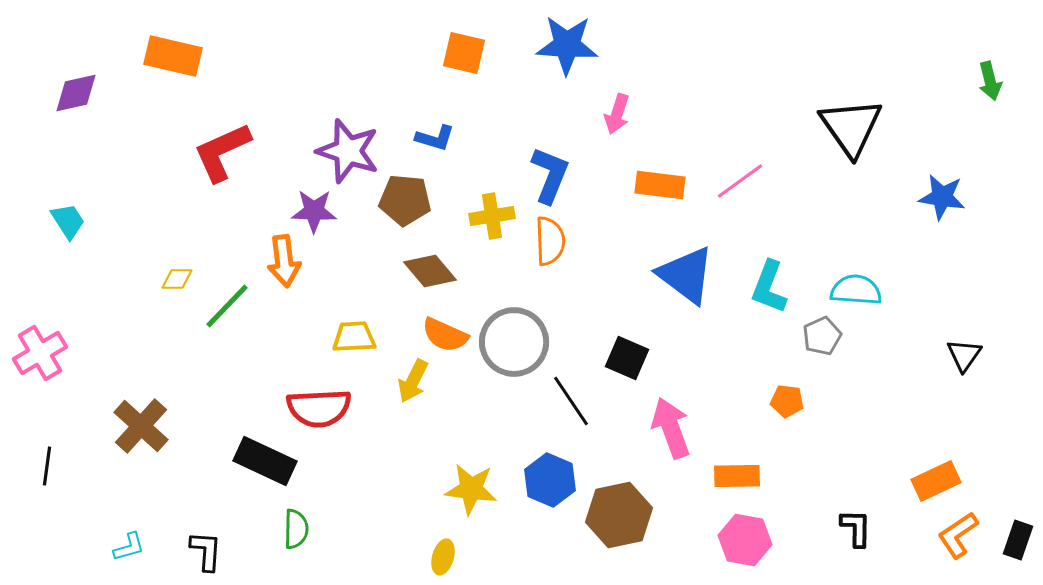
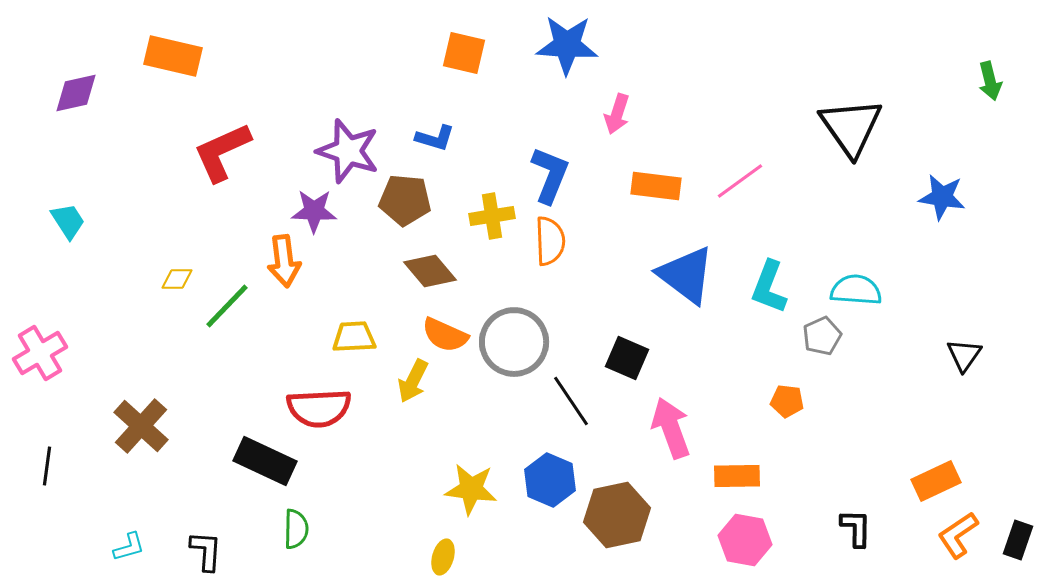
orange rectangle at (660, 185): moved 4 px left, 1 px down
brown hexagon at (619, 515): moved 2 px left
